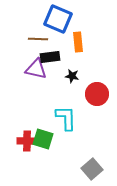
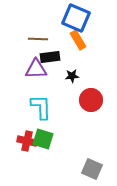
blue square: moved 18 px right, 1 px up
orange rectangle: moved 2 px up; rotated 24 degrees counterclockwise
purple triangle: rotated 15 degrees counterclockwise
black star: rotated 16 degrees counterclockwise
red circle: moved 6 px left, 6 px down
cyan L-shape: moved 25 px left, 11 px up
red cross: rotated 12 degrees clockwise
gray square: rotated 25 degrees counterclockwise
